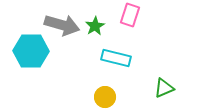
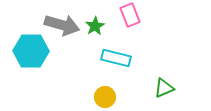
pink rectangle: rotated 40 degrees counterclockwise
